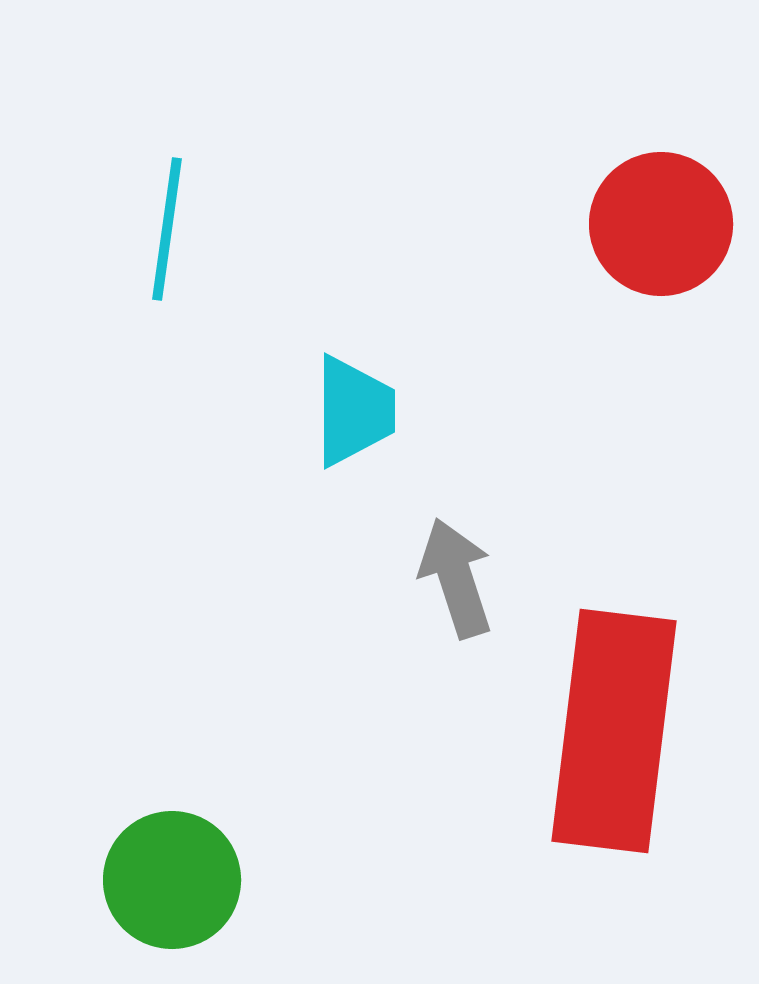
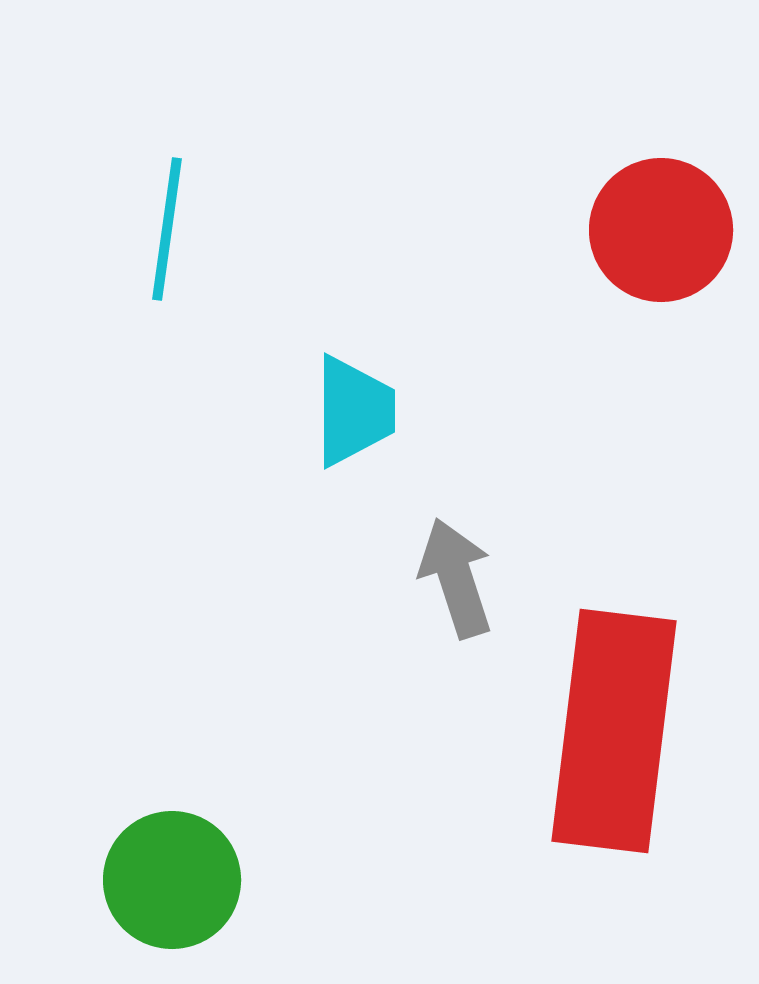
red circle: moved 6 px down
